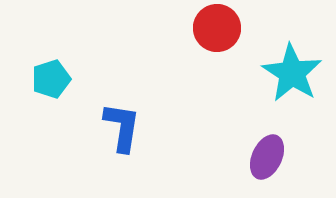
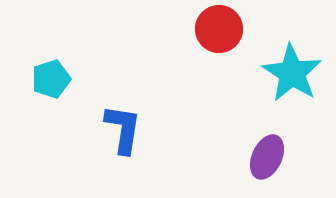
red circle: moved 2 px right, 1 px down
blue L-shape: moved 1 px right, 2 px down
